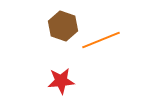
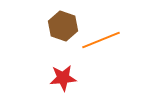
red star: moved 2 px right, 3 px up
